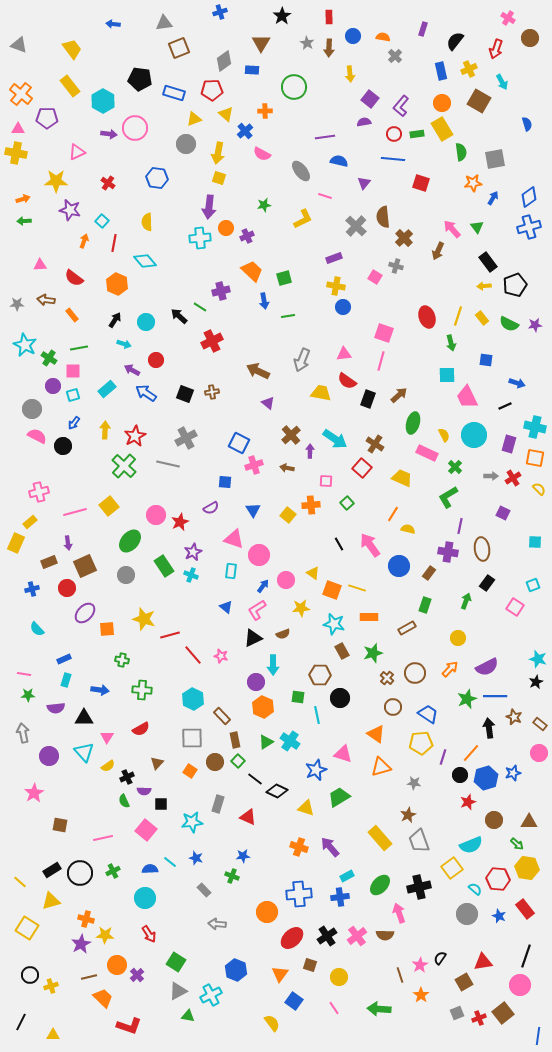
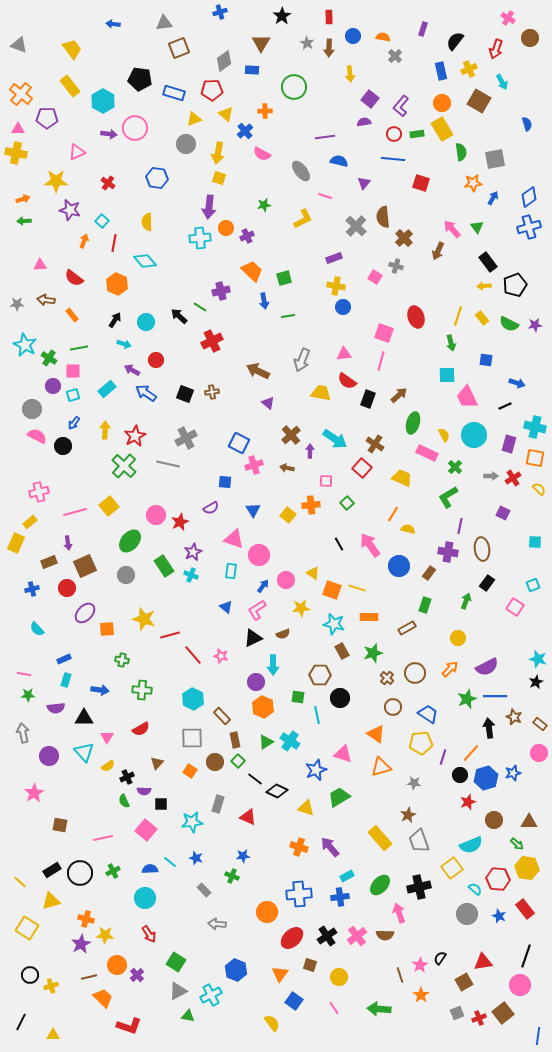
red ellipse at (427, 317): moved 11 px left
